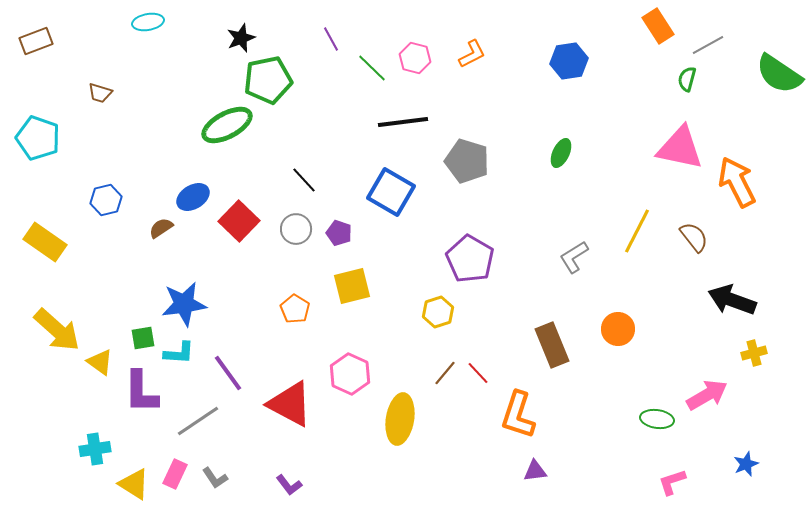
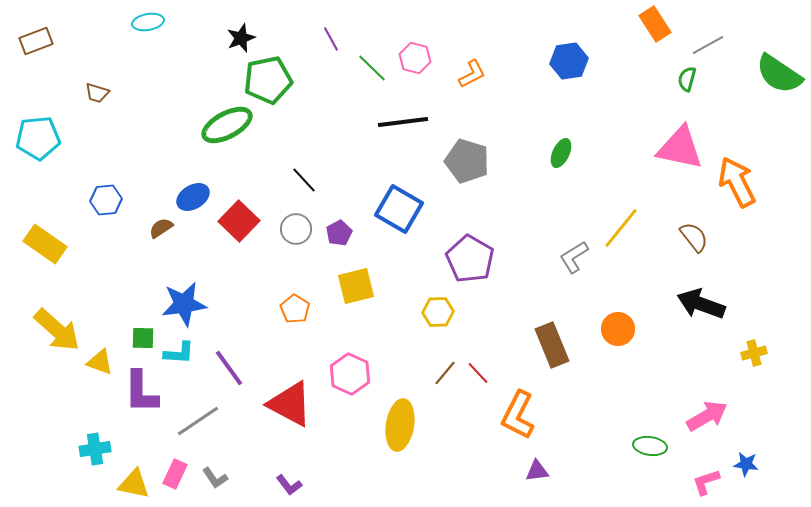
orange rectangle at (658, 26): moved 3 px left, 2 px up
orange L-shape at (472, 54): moved 20 px down
brown trapezoid at (100, 93): moved 3 px left
cyan pentagon at (38, 138): rotated 24 degrees counterclockwise
blue square at (391, 192): moved 8 px right, 17 px down
blue hexagon at (106, 200): rotated 8 degrees clockwise
yellow line at (637, 231): moved 16 px left, 3 px up; rotated 12 degrees clockwise
purple pentagon at (339, 233): rotated 25 degrees clockwise
yellow rectangle at (45, 242): moved 2 px down
yellow square at (352, 286): moved 4 px right
black arrow at (732, 300): moved 31 px left, 4 px down
yellow hexagon at (438, 312): rotated 16 degrees clockwise
green square at (143, 338): rotated 10 degrees clockwise
yellow triangle at (100, 362): rotated 16 degrees counterclockwise
purple line at (228, 373): moved 1 px right, 5 px up
pink arrow at (707, 395): moved 21 px down
orange L-shape at (518, 415): rotated 9 degrees clockwise
yellow ellipse at (400, 419): moved 6 px down
green ellipse at (657, 419): moved 7 px left, 27 px down
blue star at (746, 464): rotated 30 degrees clockwise
purple triangle at (535, 471): moved 2 px right
pink L-shape at (672, 482): moved 34 px right
yellow triangle at (134, 484): rotated 20 degrees counterclockwise
